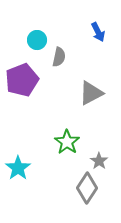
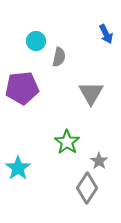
blue arrow: moved 8 px right, 2 px down
cyan circle: moved 1 px left, 1 px down
purple pentagon: moved 8 px down; rotated 16 degrees clockwise
gray triangle: rotated 32 degrees counterclockwise
